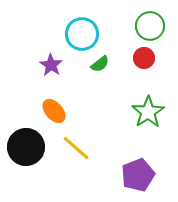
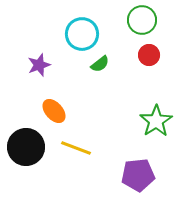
green circle: moved 8 px left, 6 px up
red circle: moved 5 px right, 3 px up
purple star: moved 12 px left; rotated 20 degrees clockwise
green star: moved 8 px right, 9 px down
yellow line: rotated 20 degrees counterclockwise
purple pentagon: rotated 16 degrees clockwise
